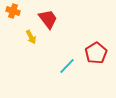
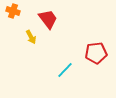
red pentagon: rotated 25 degrees clockwise
cyan line: moved 2 px left, 4 px down
